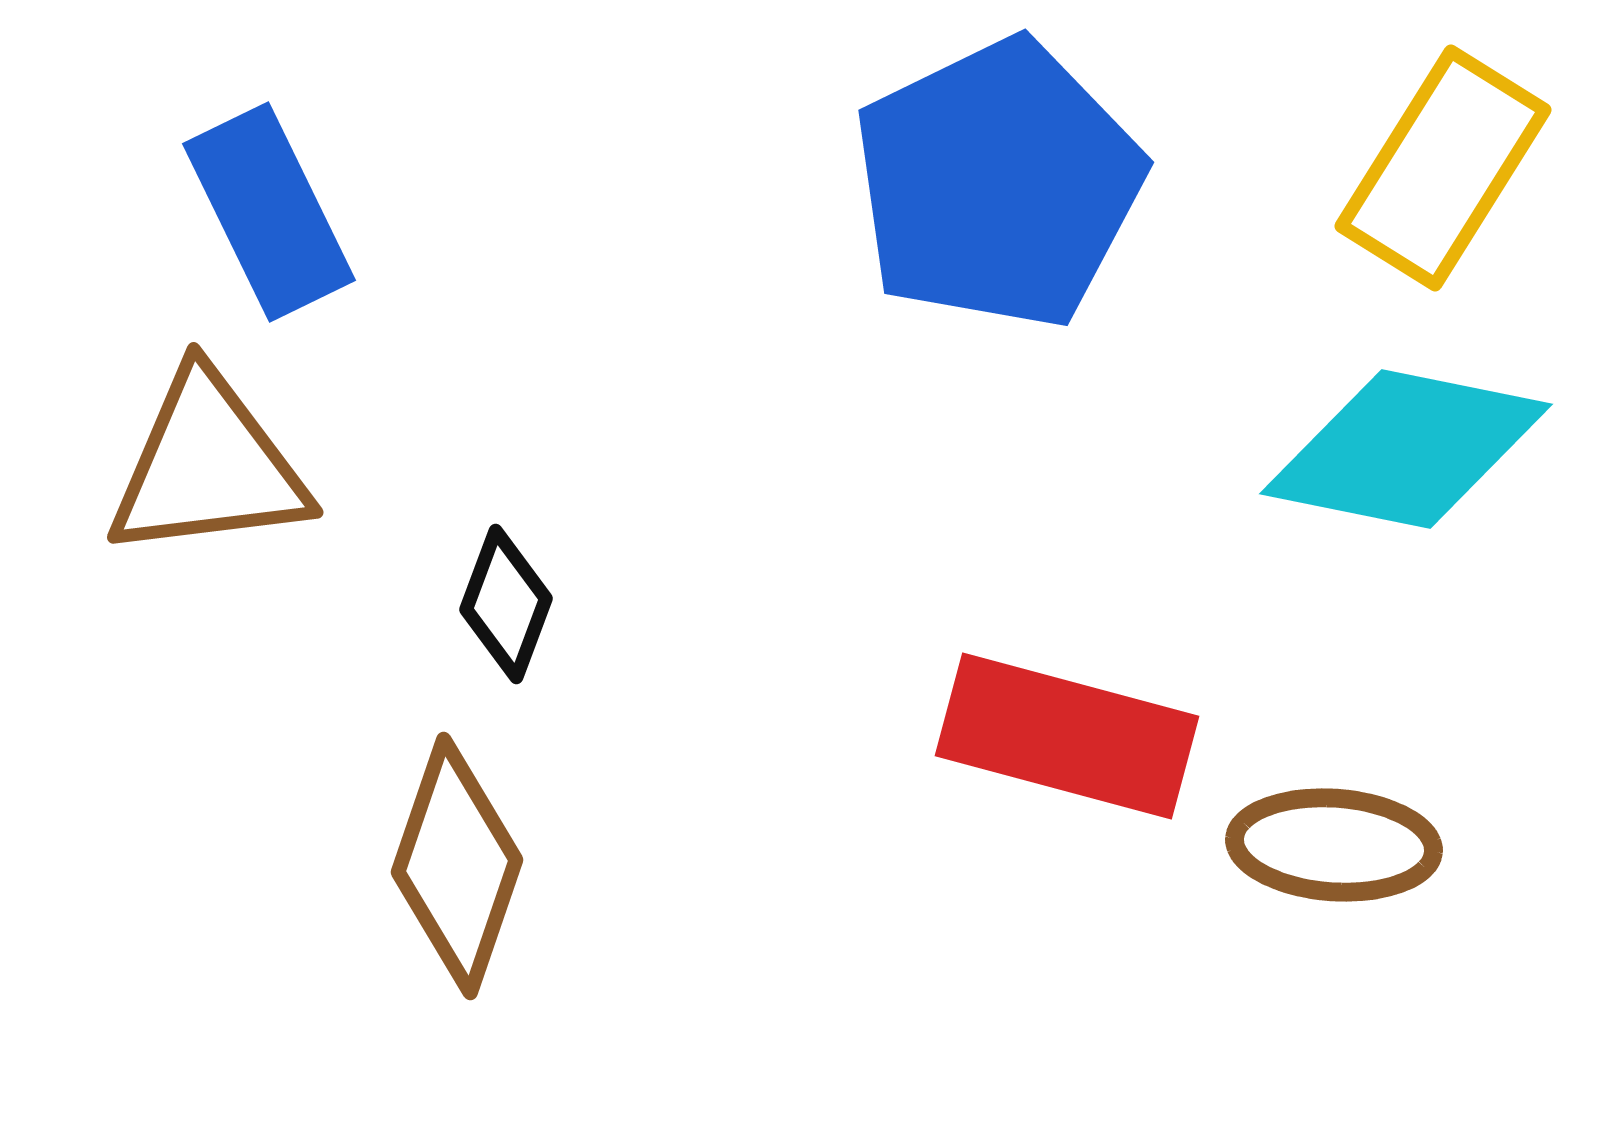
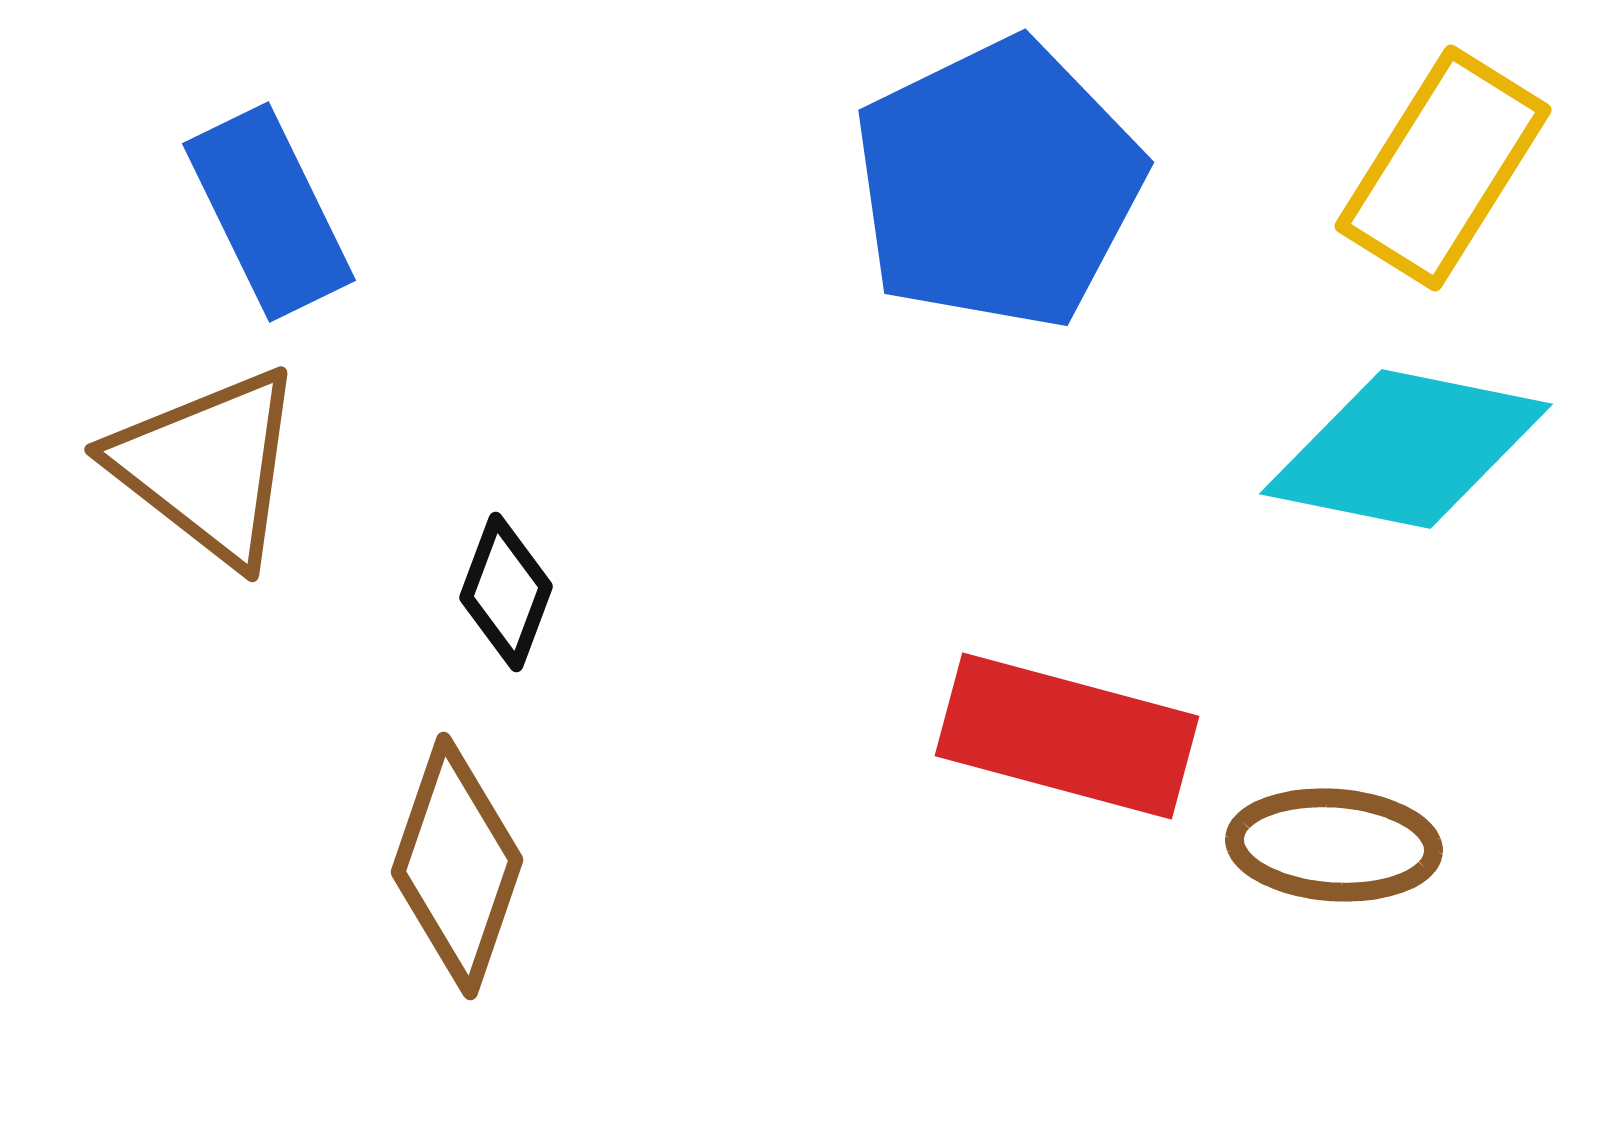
brown triangle: rotated 45 degrees clockwise
black diamond: moved 12 px up
